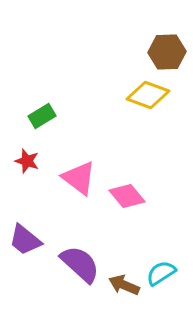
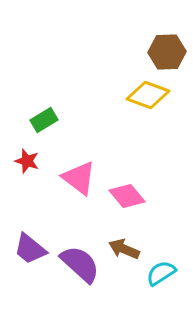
green rectangle: moved 2 px right, 4 px down
purple trapezoid: moved 5 px right, 9 px down
brown arrow: moved 36 px up
